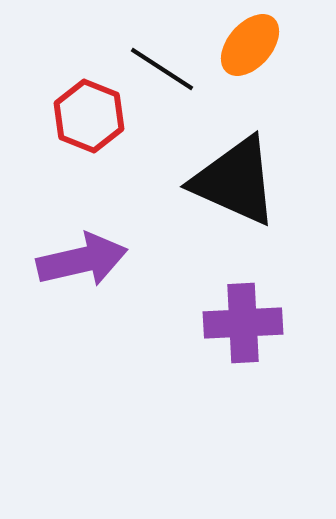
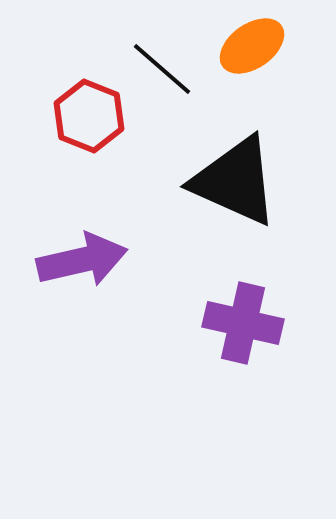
orange ellipse: moved 2 px right, 1 px down; rotated 14 degrees clockwise
black line: rotated 8 degrees clockwise
purple cross: rotated 16 degrees clockwise
